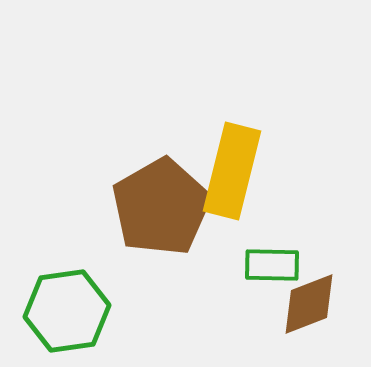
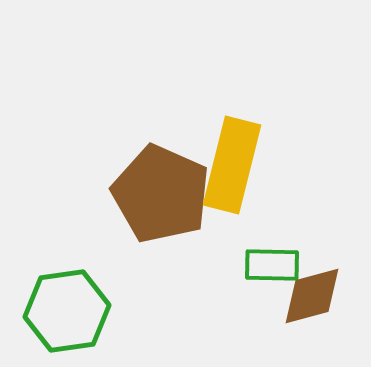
yellow rectangle: moved 6 px up
brown pentagon: moved 13 px up; rotated 18 degrees counterclockwise
brown diamond: moved 3 px right, 8 px up; rotated 6 degrees clockwise
